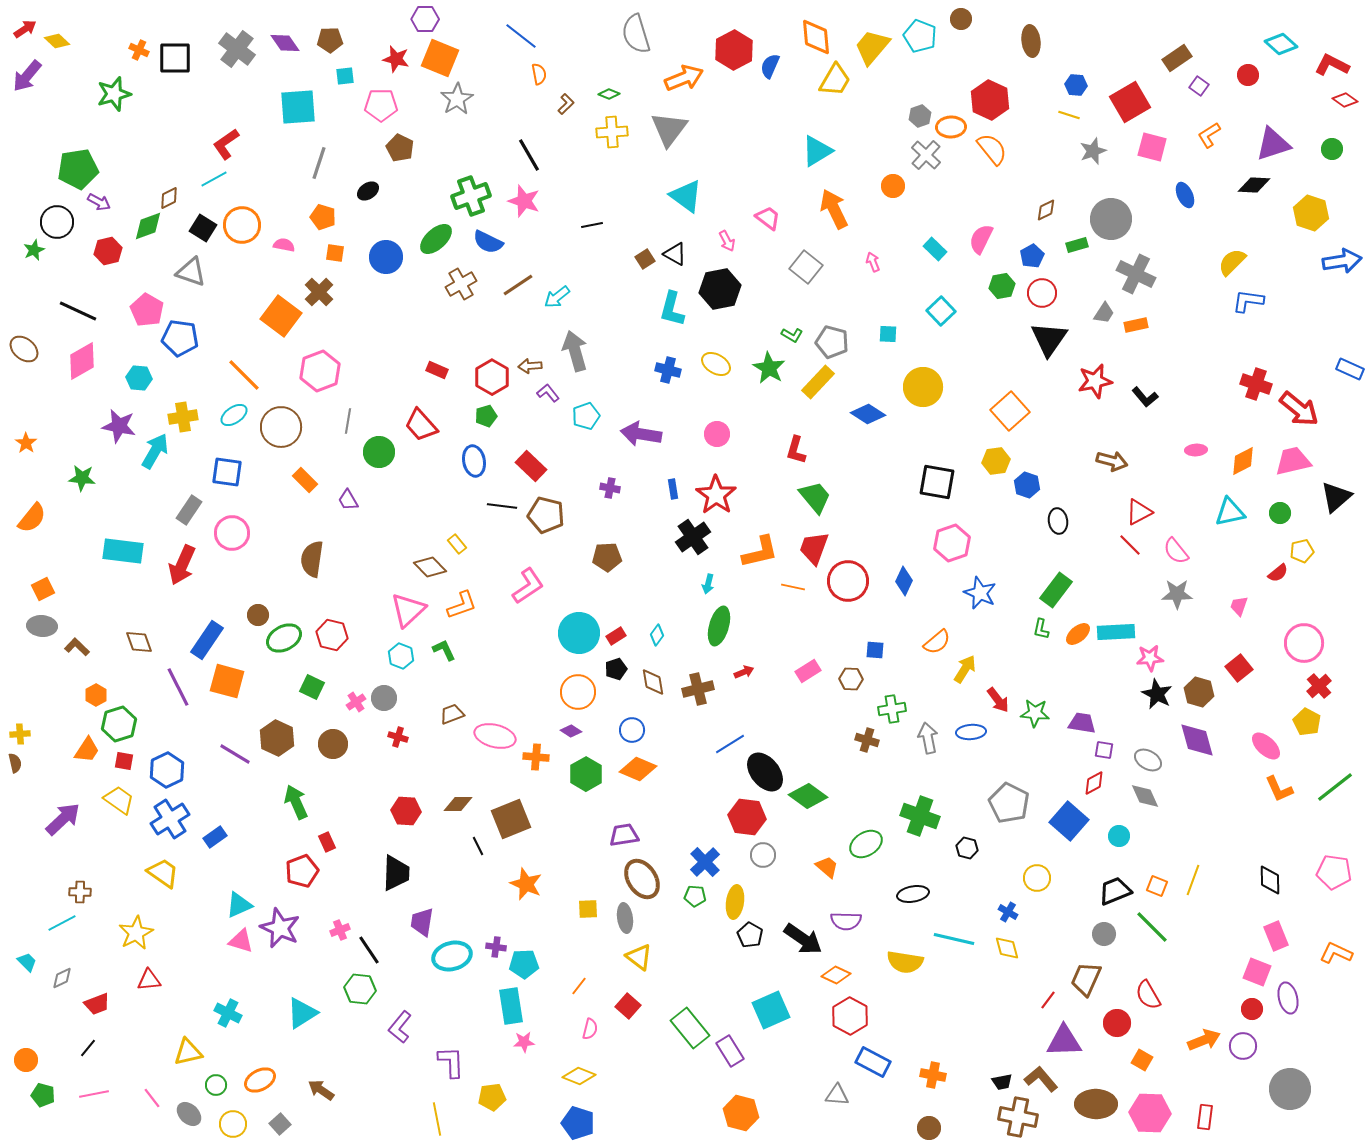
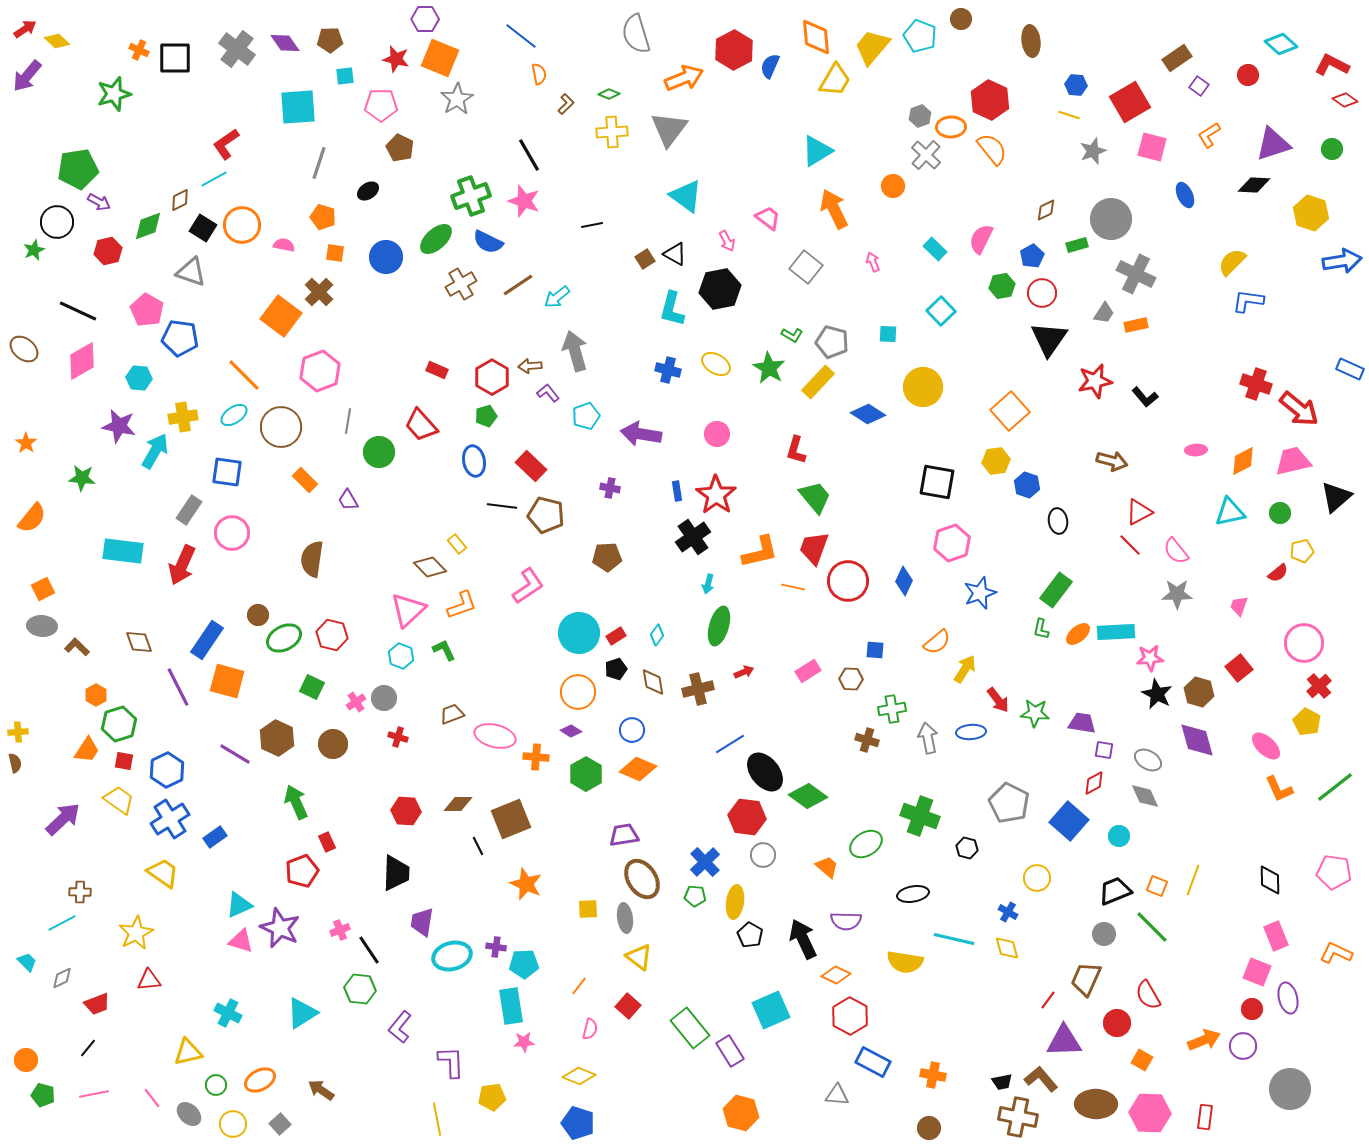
brown diamond at (169, 198): moved 11 px right, 2 px down
blue rectangle at (673, 489): moved 4 px right, 2 px down
blue star at (980, 593): rotated 28 degrees clockwise
yellow cross at (20, 734): moved 2 px left, 2 px up
black arrow at (803, 939): rotated 150 degrees counterclockwise
